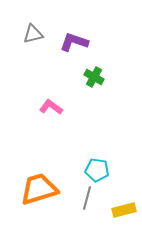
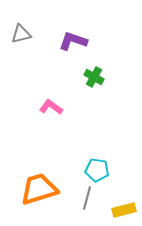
gray triangle: moved 12 px left
purple L-shape: moved 1 px left, 1 px up
